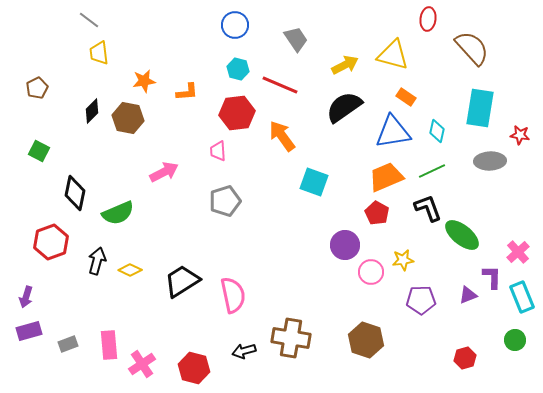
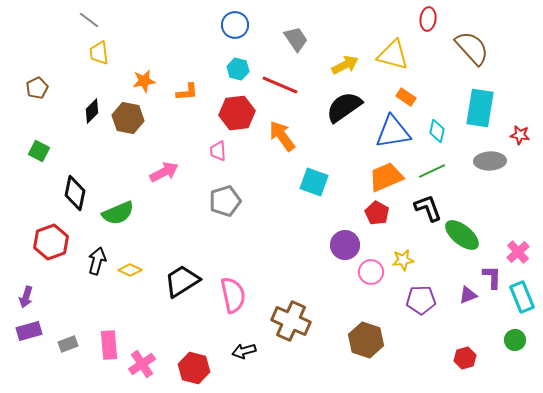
brown cross at (291, 338): moved 17 px up; rotated 15 degrees clockwise
